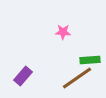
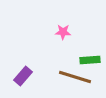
brown line: moved 2 px left, 1 px up; rotated 52 degrees clockwise
